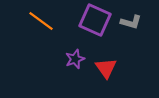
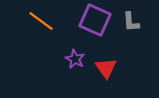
gray L-shape: rotated 70 degrees clockwise
purple star: rotated 24 degrees counterclockwise
